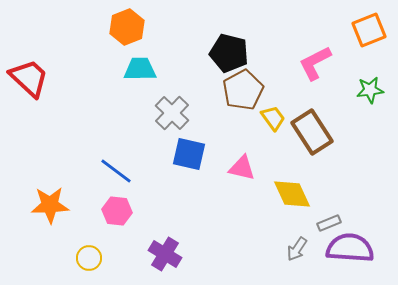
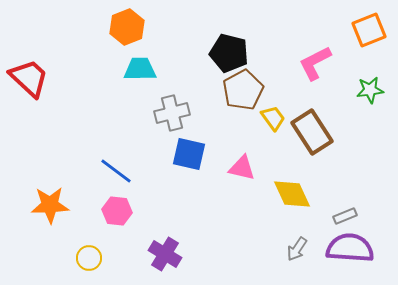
gray cross: rotated 32 degrees clockwise
gray rectangle: moved 16 px right, 7 px up
